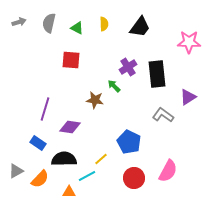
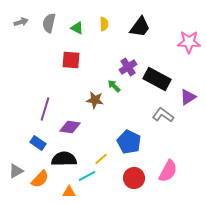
gray arrow: moved 2 px right
black rectangle: moved 5 px down; rotated 56 degrees counterclockwise
